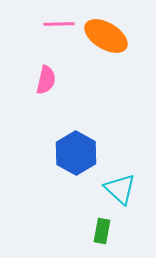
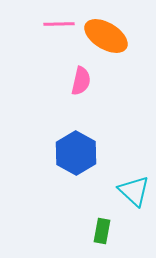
pink semicircle: moved 35 px right, 1 px down
cyan triangle: moved 14 px right, 2 px down
